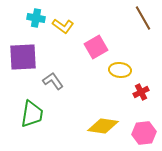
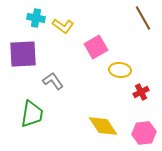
purple square: moved 3 px up
yellow diamond: rotated 48 degrees clockwise
